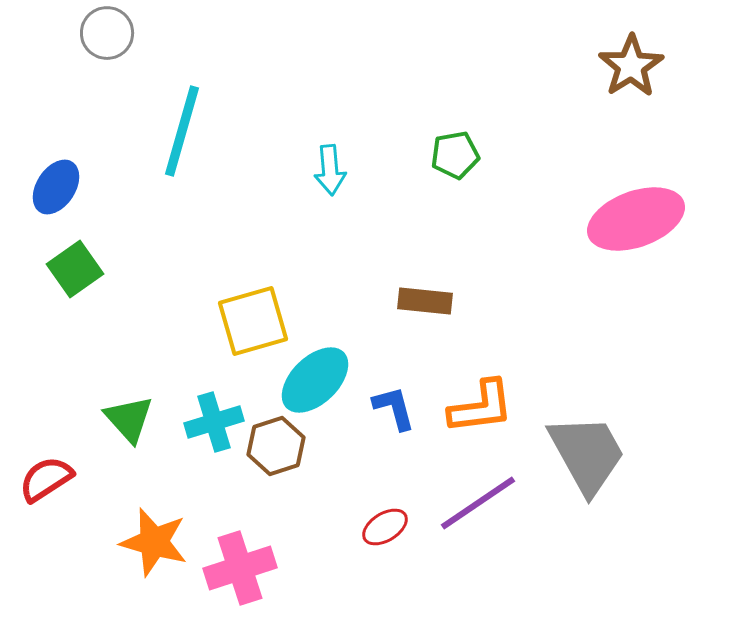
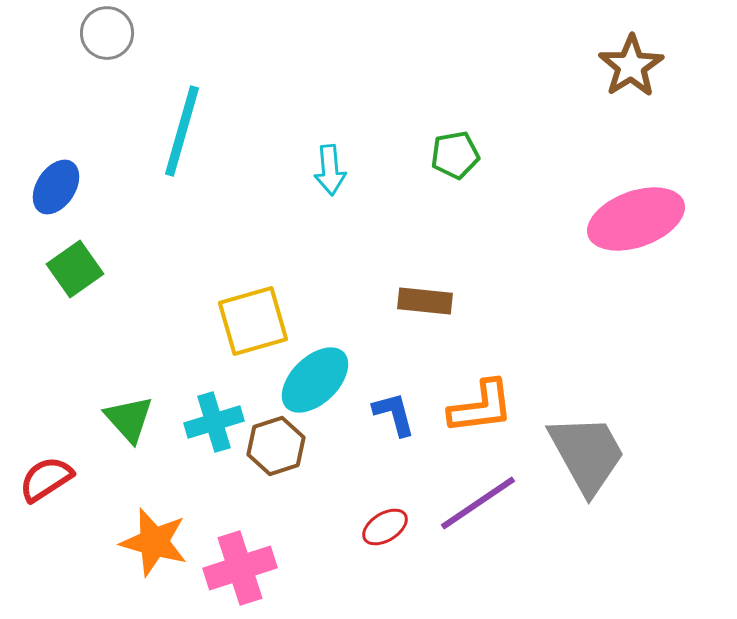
blue L-shape: moved 6 px down
